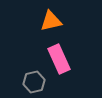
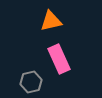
gray hexagon: moved 3 px left
